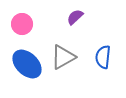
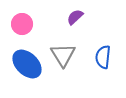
gray triangle: moved 2 px up; rotated 32 degrees counterclockwise
